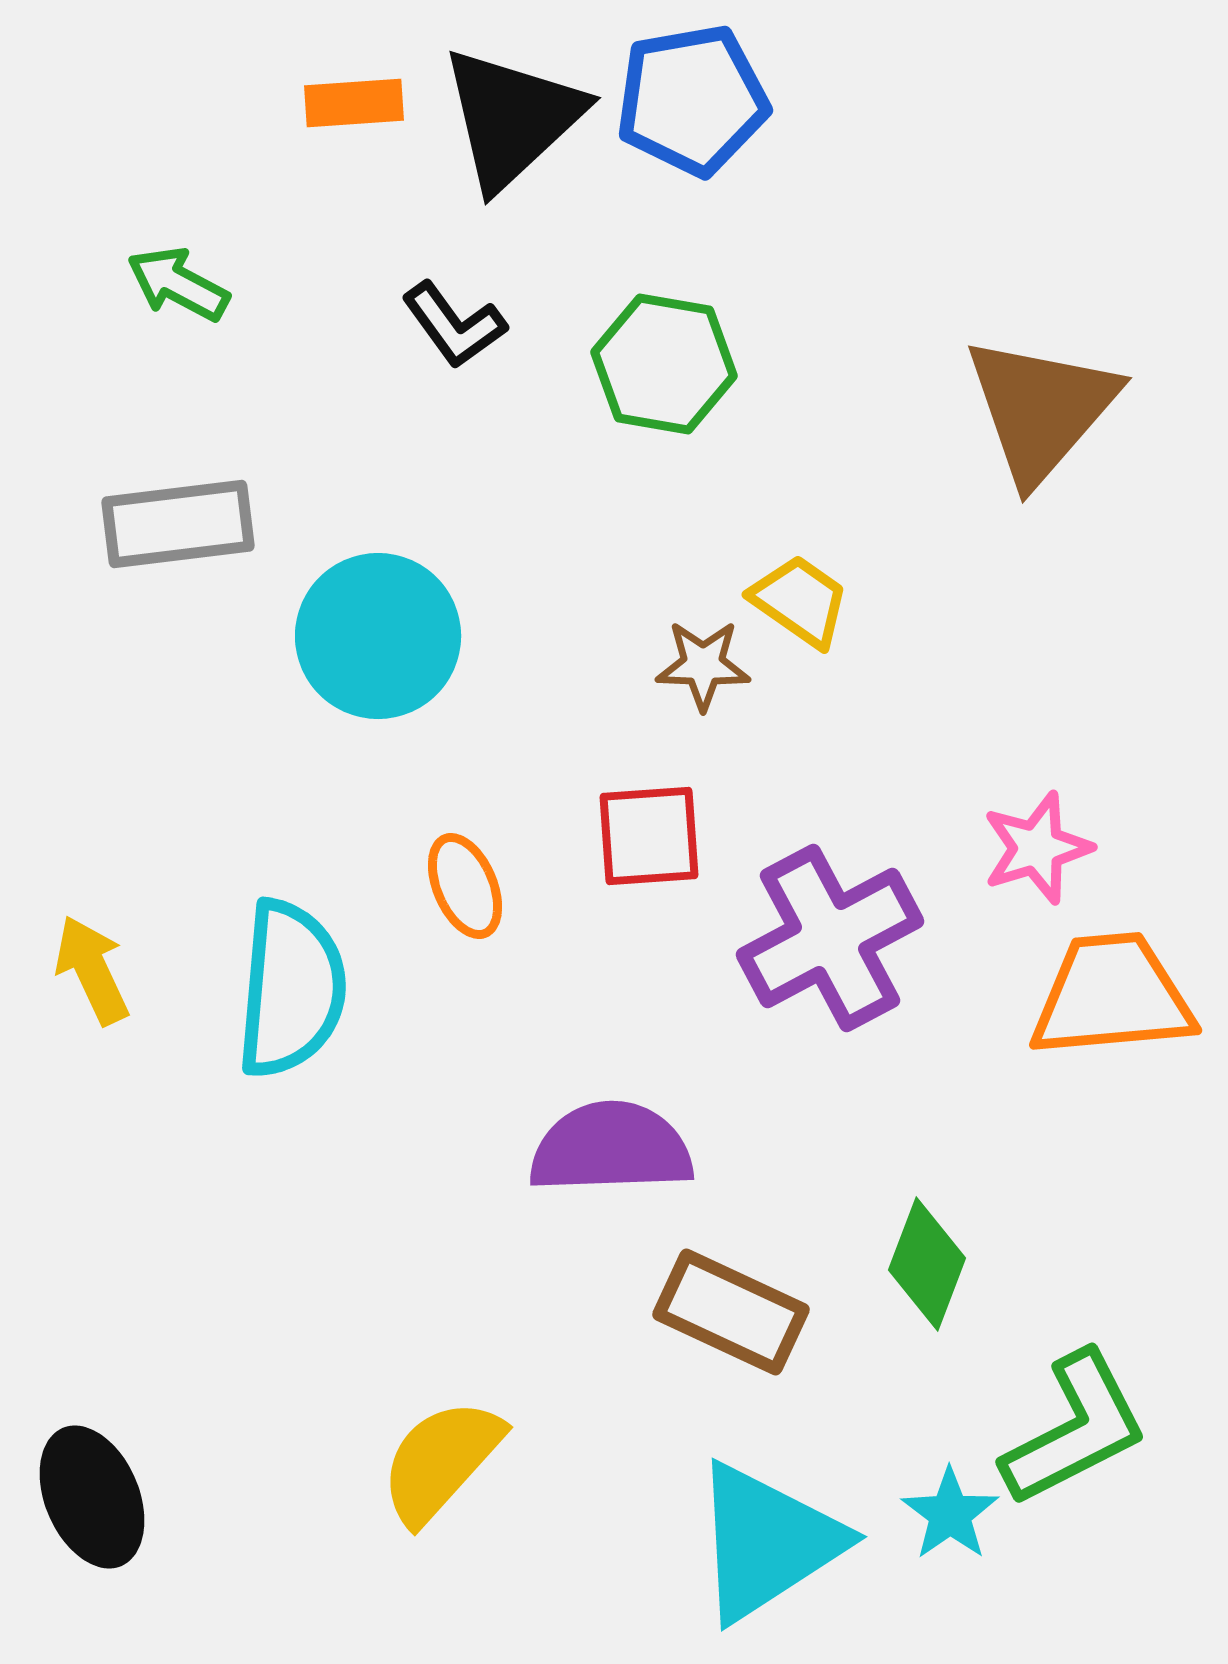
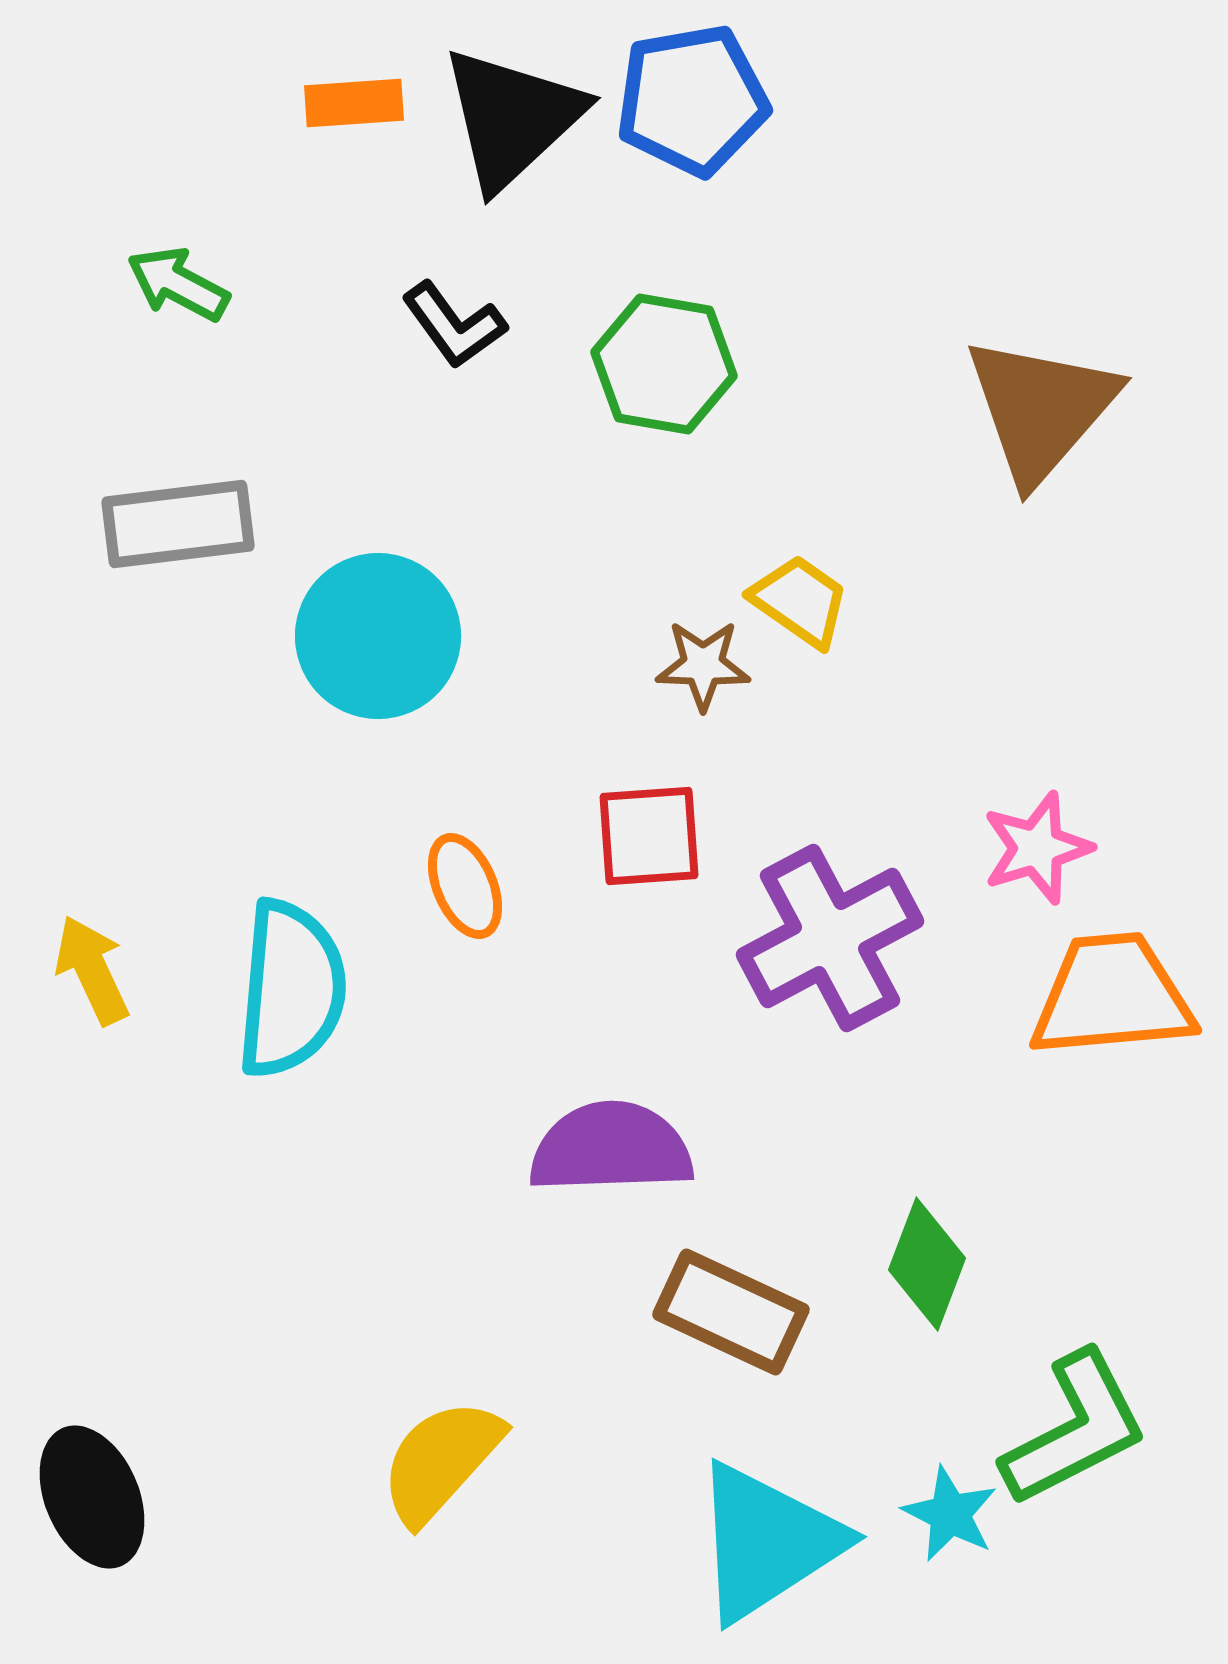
cyan star: rotated 10 degrees counterclockwise
